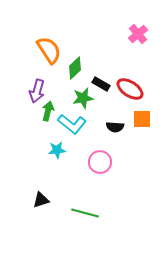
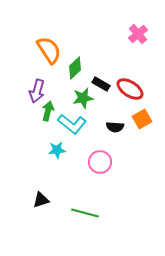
orange square: rotated 30 degrees counterclockwise
